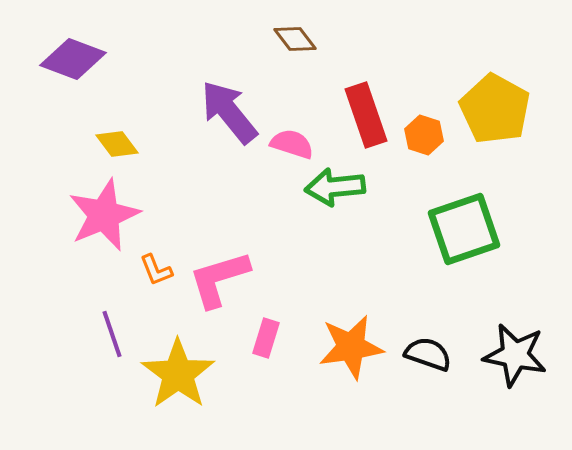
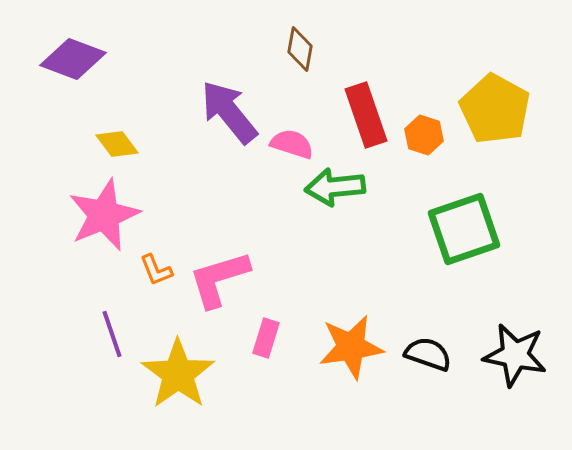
brown diamond: moved 5 px right, 10 px down; rotated 48 degrees clockwise
